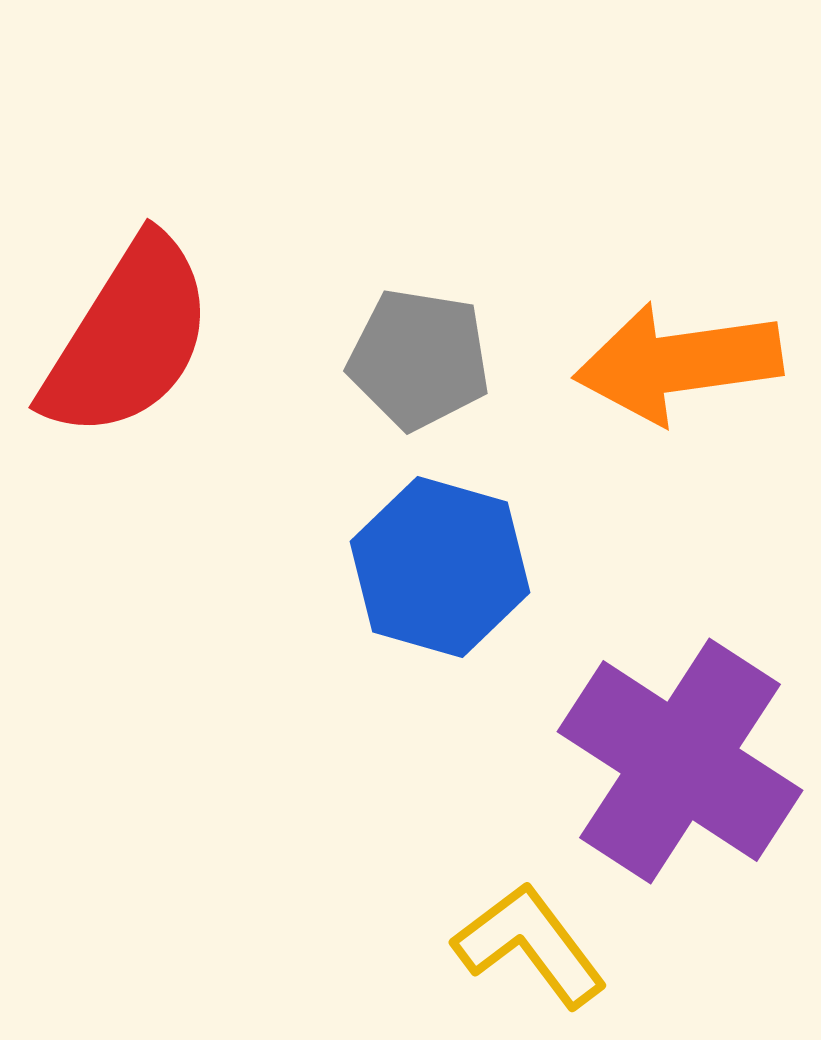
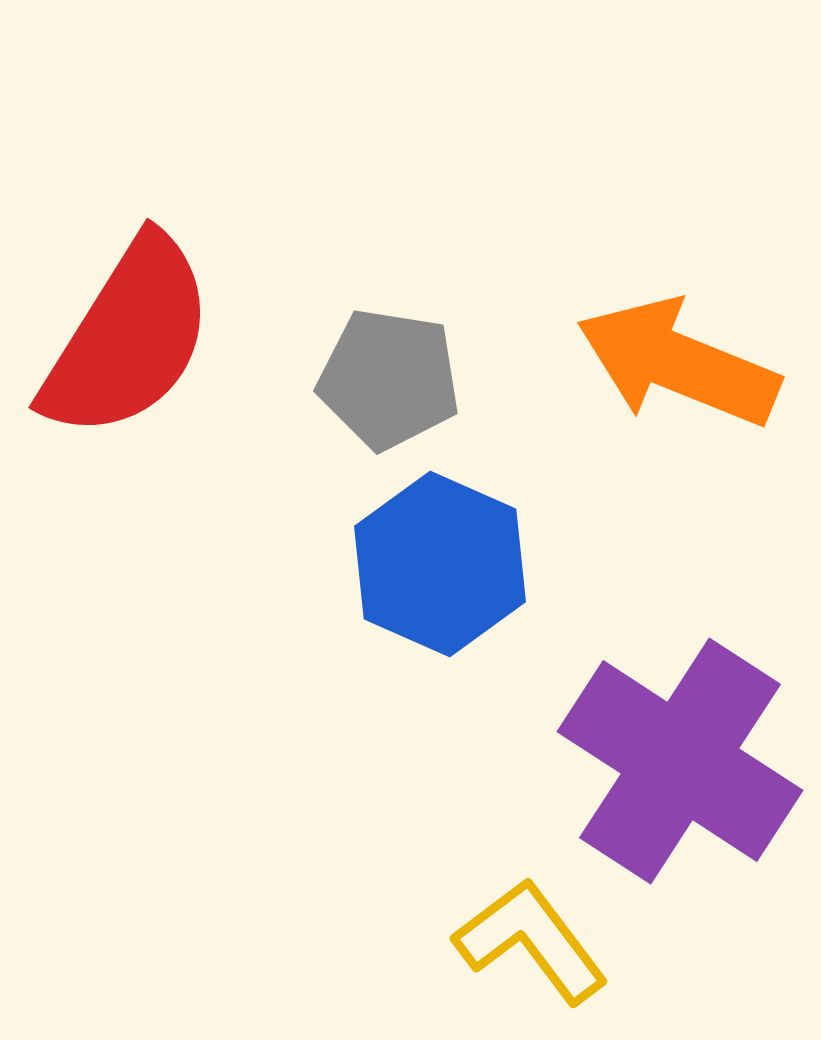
gray pentagon: moved 30 px left, 20 px down
orange arrow: rotated 30 degrees clockwise
blue hexagon: moved 3 px up; rotated 8 degrees clockwise
yellow L-shape: moved 1 px right, 4 px up
